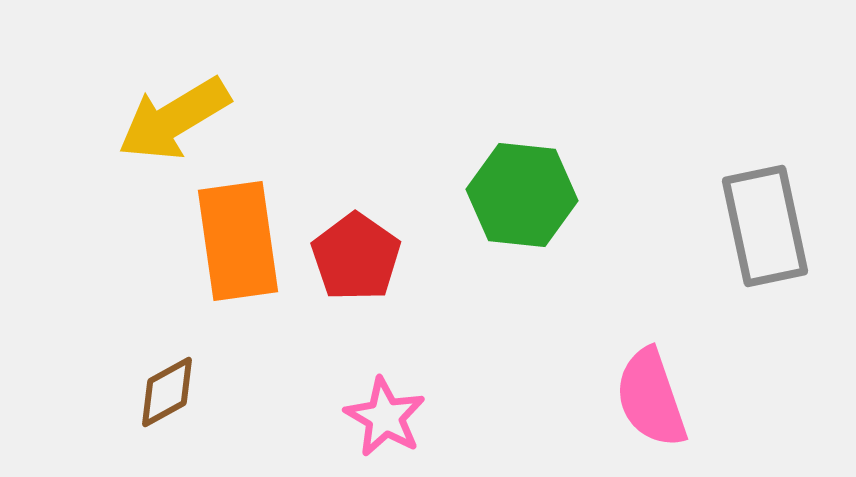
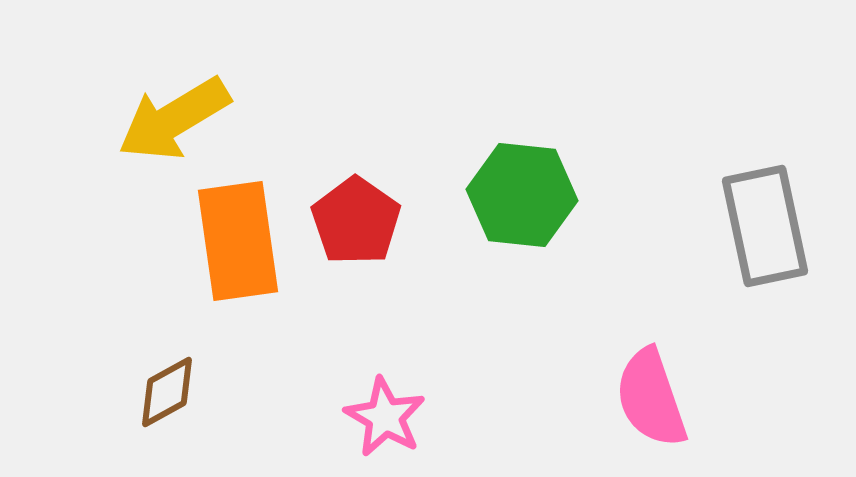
red pentagon: moved 36 px up
